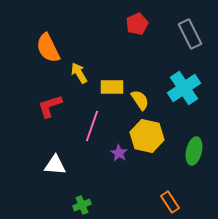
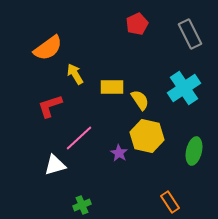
orange semicircle: rotated 100 degrees counterclockwise
yellow arrow: moved 4 px left, 1 px down
pink line: moved 13 px left, 12 px down; rotated 28 degrees clockwise
white triangle: rotated 20 degrees counterclockwise
